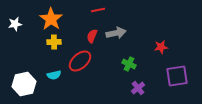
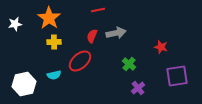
orange star: moved 2 px left, 1 px up
red star: rotated 24 degrees clockwise
green cross: rotated 16 degrees clockwise
